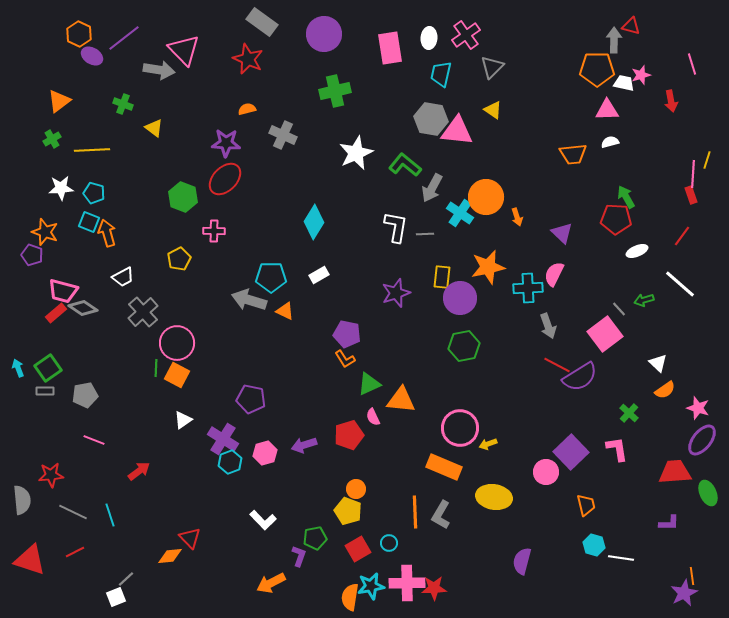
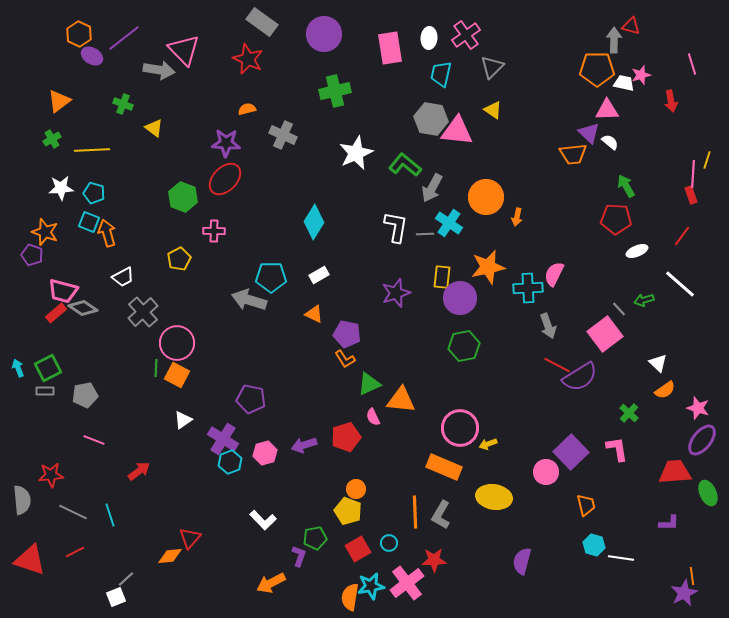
white semicircle at (610, 142): rotated 54 degrees clockwise
green arrow at (626, 197): moved 11 px up
cyan cross at (460, 213): moved 11 px left, 10 px down
orange arrow at (517, 217): rotated 30 degrees clockwise
purple triangle at (562, 233): moved 27 px right, 100 px up
orange triangle at (285, 311): moved 29 px right, 3 px down
green square at (48, 368): rotated 8 degrees clockwise
red pentagon at (349, 435): moved 3 px left, 2 px down
red triangle at (190, 538): rotated 25 degrees clockwise
pink cross at (407, 583): rotated 36 degrees counterclockwise
red star at (434, 588): moved 28 px up
